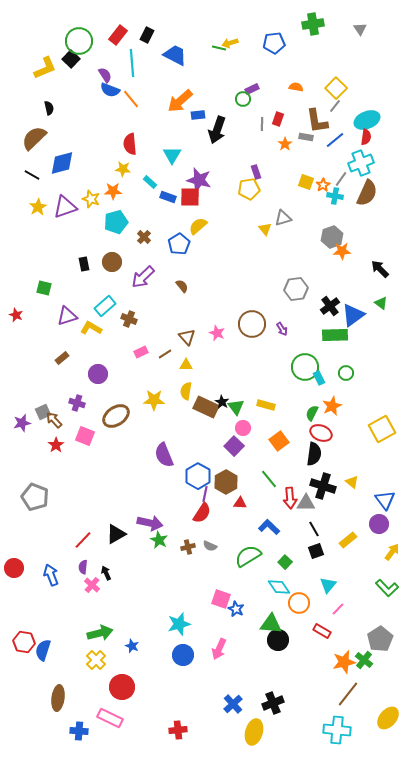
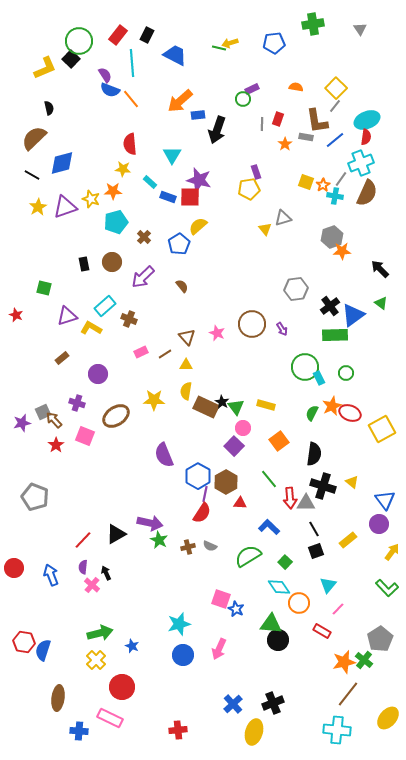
red ellipse at (321, 433): moved 29 px right, 20 px up
